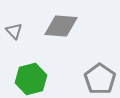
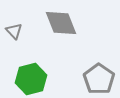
gray diamond: moved 3 px up; rotated 64 degrees clockwise
gray pentagon: moved 1 px left
